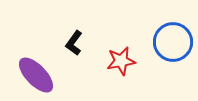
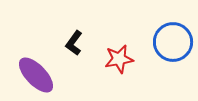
red star: moved 2 px left, 2 px up
